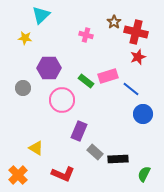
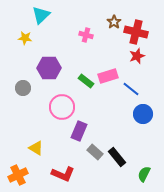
red star: moved 1 px left, 1 px up
pink circle: moved 7 px down
black rectangle: moved 1 px left, 2 px up; rotated 54 degrees clockwise
orange cross: rotated 18 degrees clockwise
